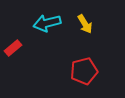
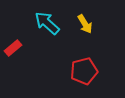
cyan arrow: rotated 56 degrees clockwise
